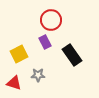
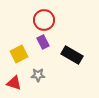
red circle: moved 7 px left
purple rectangle: moved 2 px left
black rectangle: rotated 25 degrees counterclockwise
